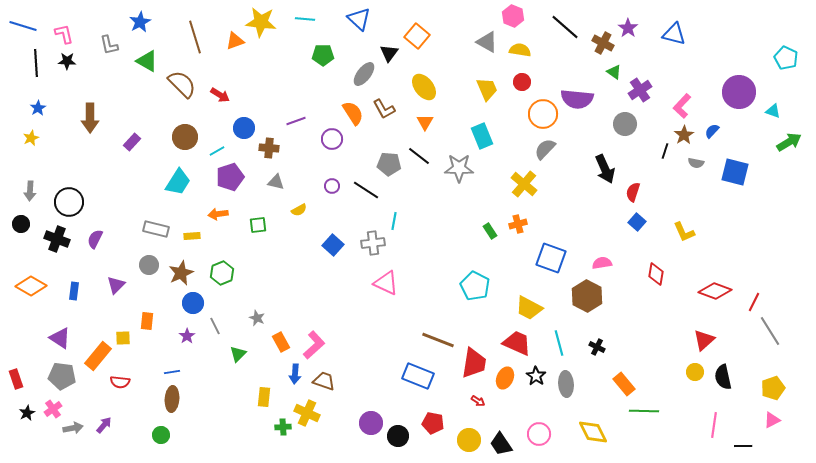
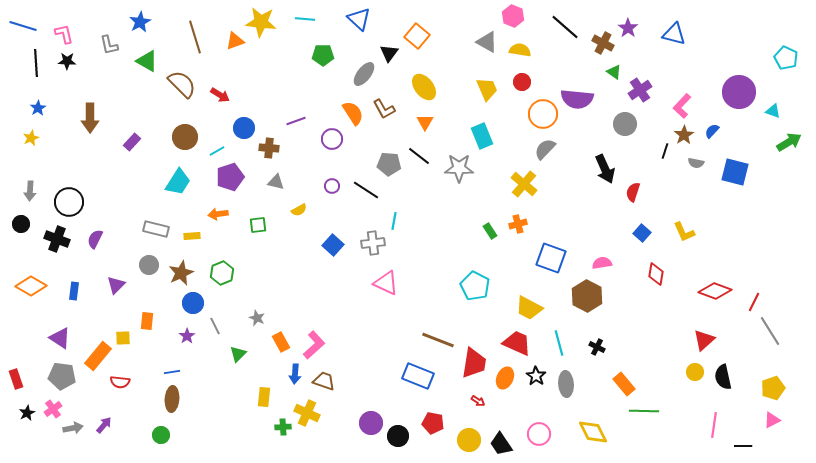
blue square at (637, 222): moved 5 px right, 11 px down
